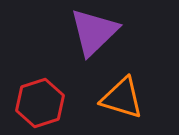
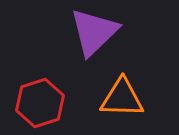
orange triangle: rotated 15 degrees counterclockwise
